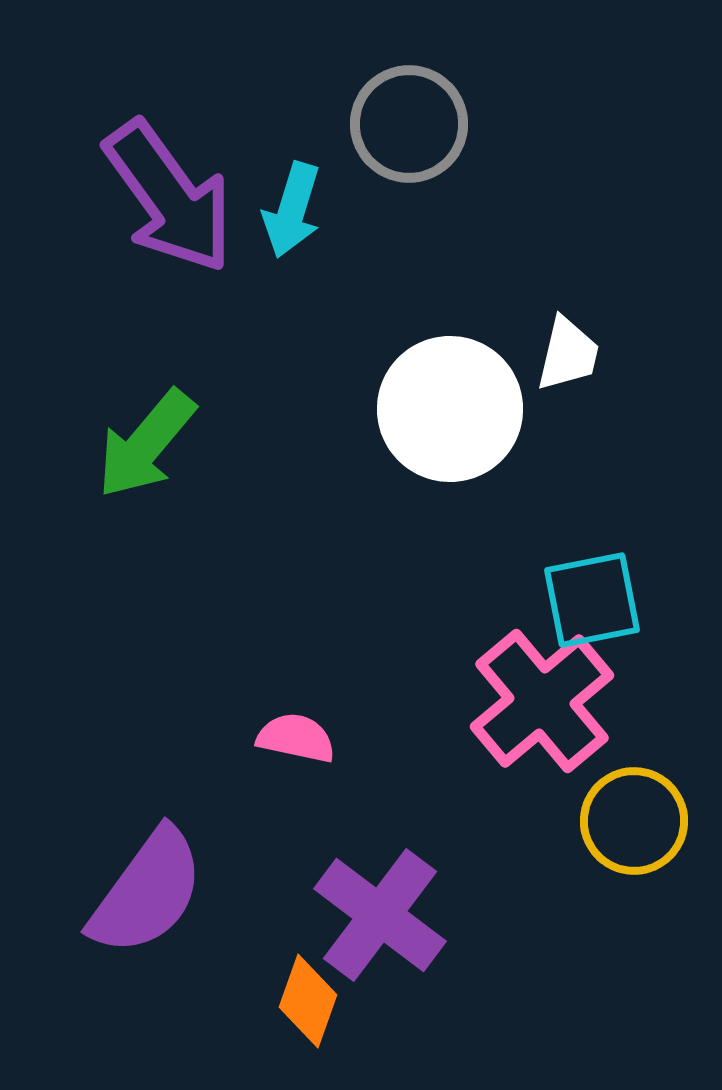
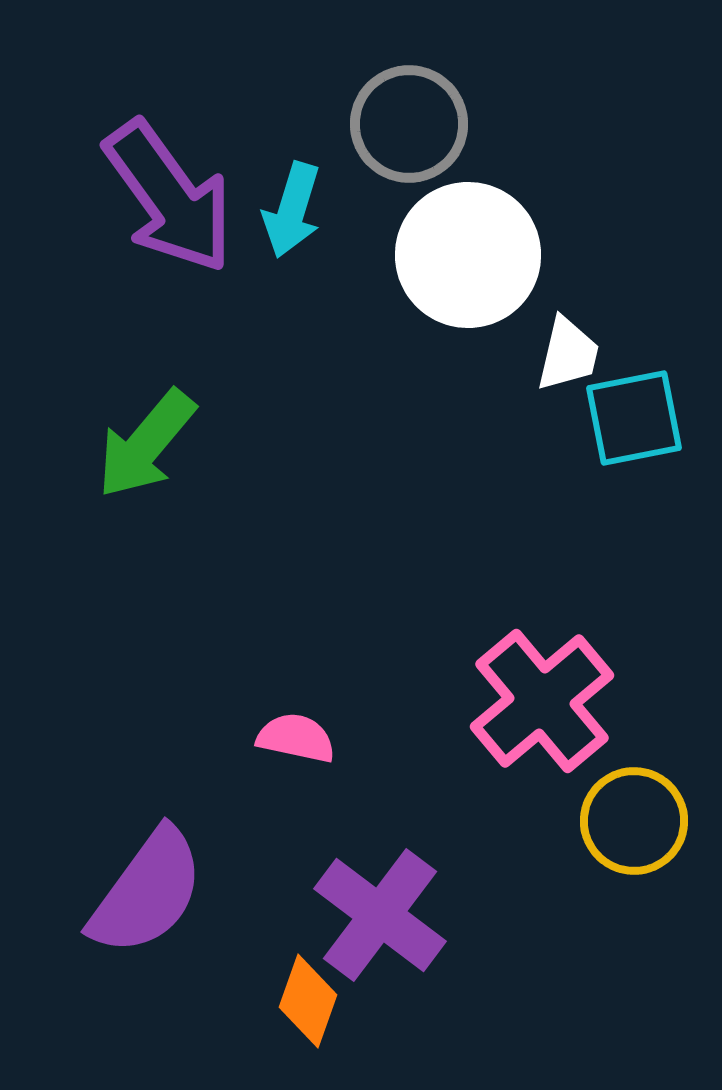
white circle: moved 18 px right, 154 px up
cyan square: moved 42 px right, 182 px up
